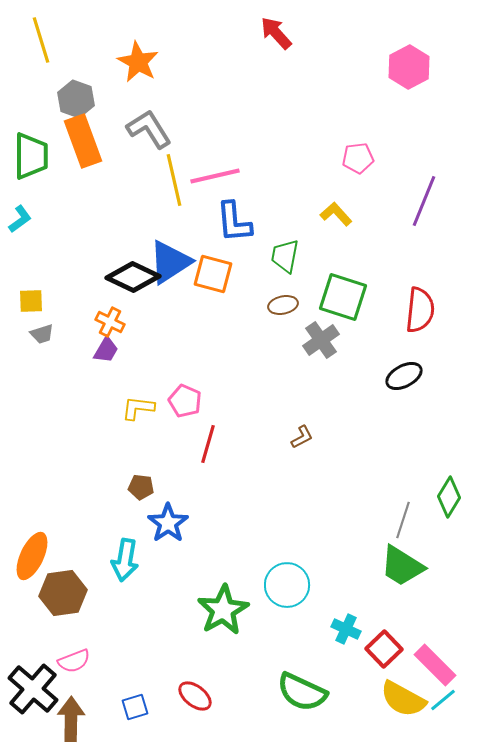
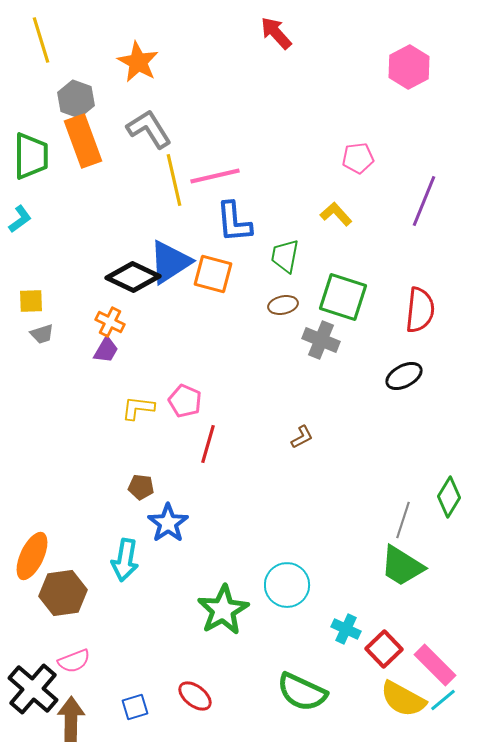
gray cross at (321, 340): rotated 33 degrees counterclockwise
